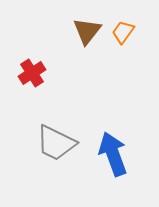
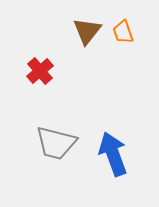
orange trapezoid: rotated 55 degrees counterclockwise
red cross: moved 8 px right, 2 px up; rotated 8 degrees counterclockwise
gray trapezoid: rotated 12 degrees counterclockwise
